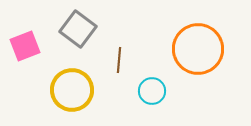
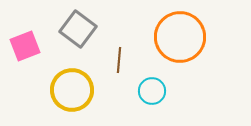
orange circle: moved 18 px left, 12 px up
